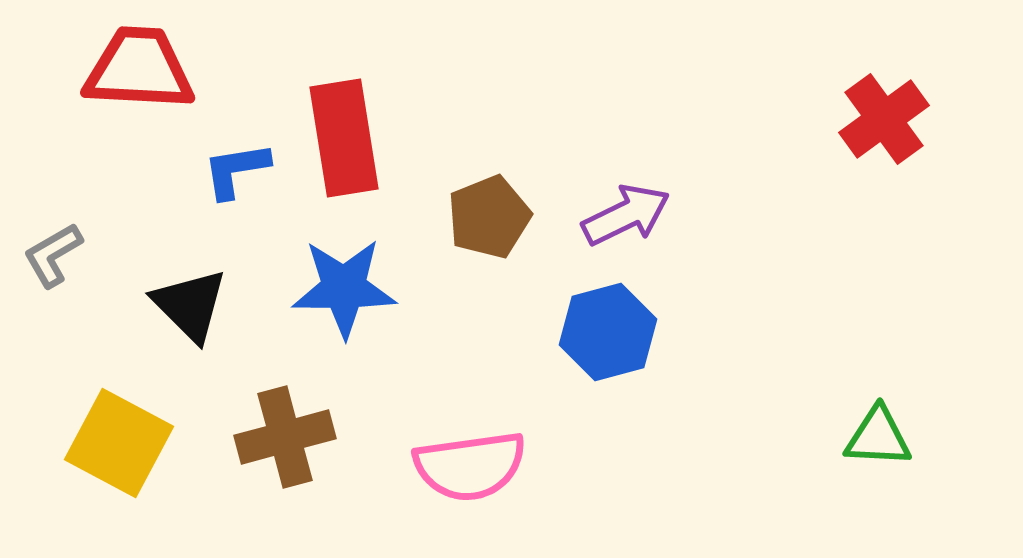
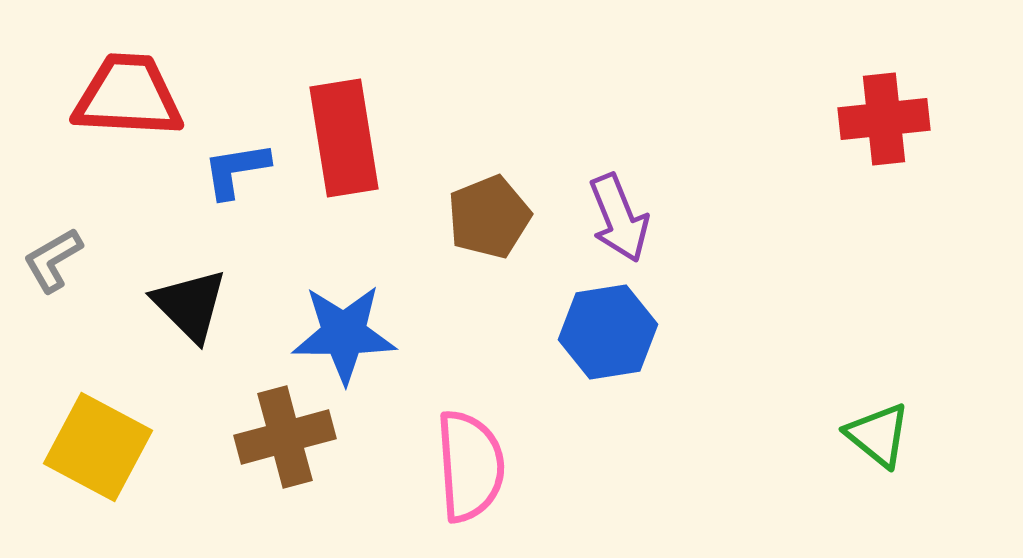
red trapezoid: moved 11 px left, 27 px down
red cross: rotated 30 degrees clockwise
purple arrow: moved 7 px left, 3 px down; rotated 94 degrees clockwise
gray L-shape: moved 5 px down
blue star: moved 46 px down
blue hexagon: rotated 6 degrees clockwise
green triangle: moved 2 px up; rotated 36 degrees clockwise
yellow square: moved 21 px left, 4 px down
pink semicircle: rotated 86 degrees counterclockwise
